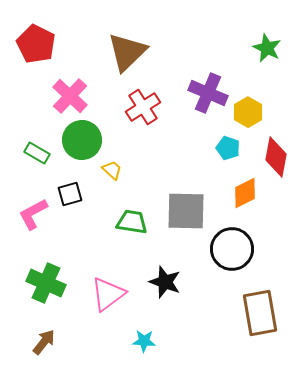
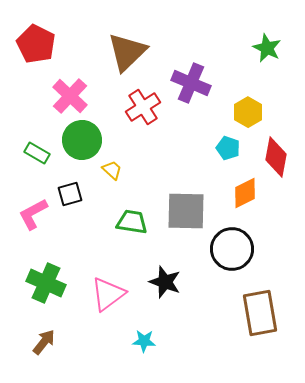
purple cross: moved 17 px left, 10 px up
